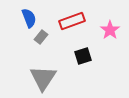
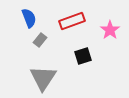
gray rectangle: moved 1 px left, 3 px down
